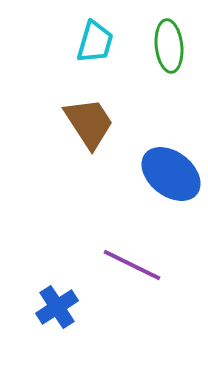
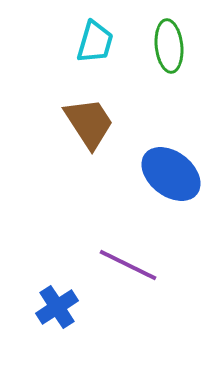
purple line: moved 4 px left
